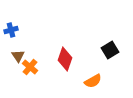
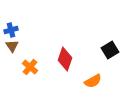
brown triangle: moved 6 px left, 10 px up
